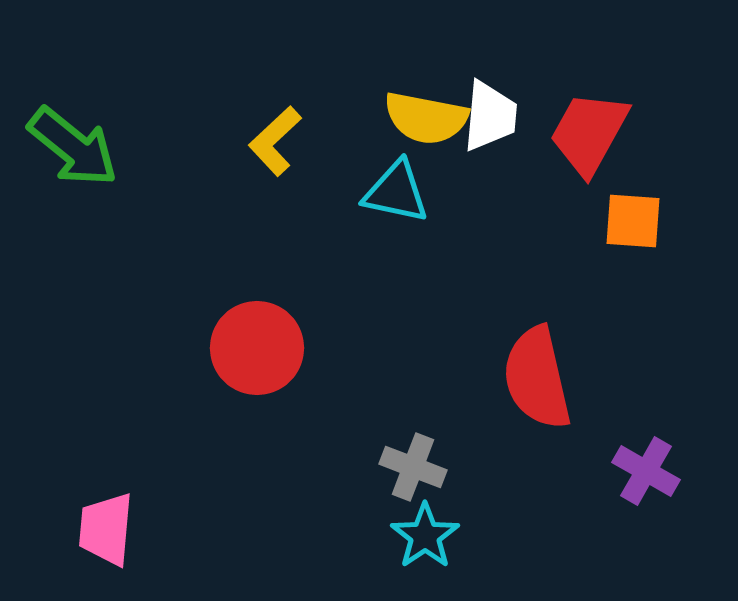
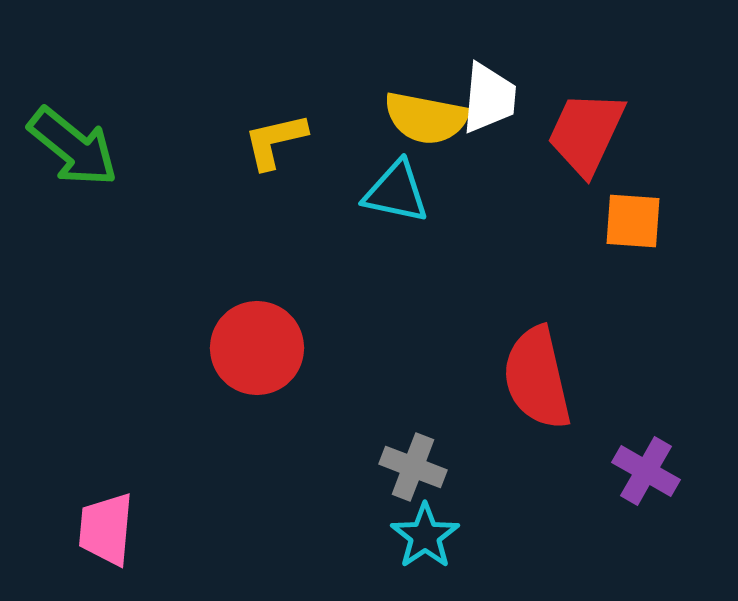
white trapezoid: moved 1 px left, 18 px up
red trapezoid: moved 3 px left; rotated 4 degrees counterclockwise
yellow L-shape: rotated 30 degrees clockwise
